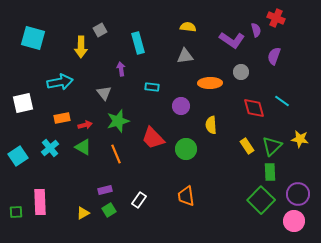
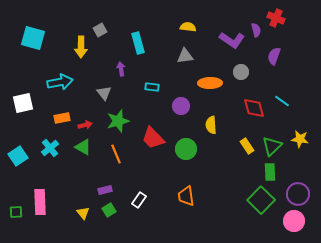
yellow triangle at (83, 213): rotated 40 degrees counterclockwise
